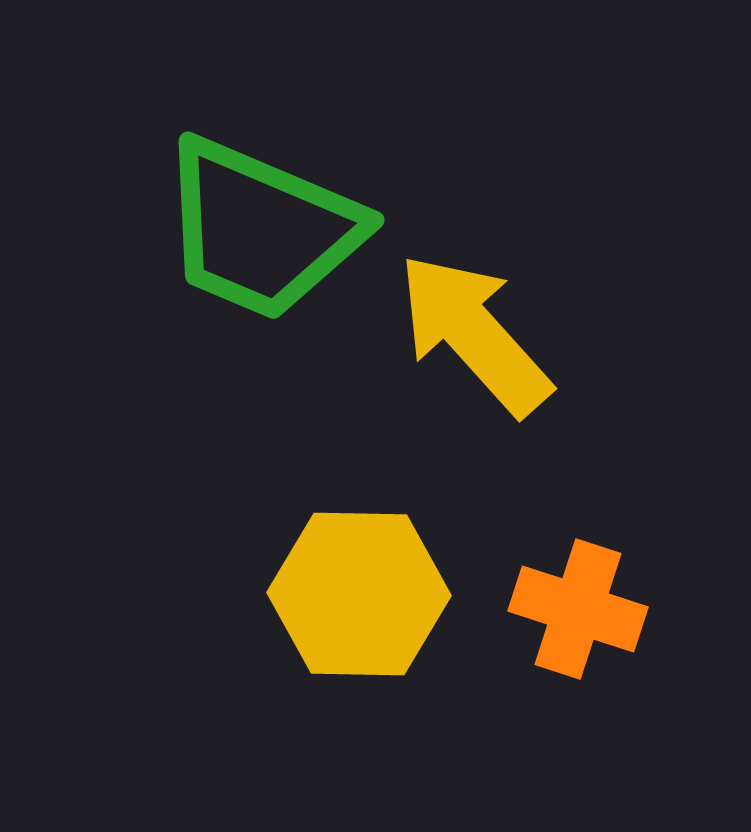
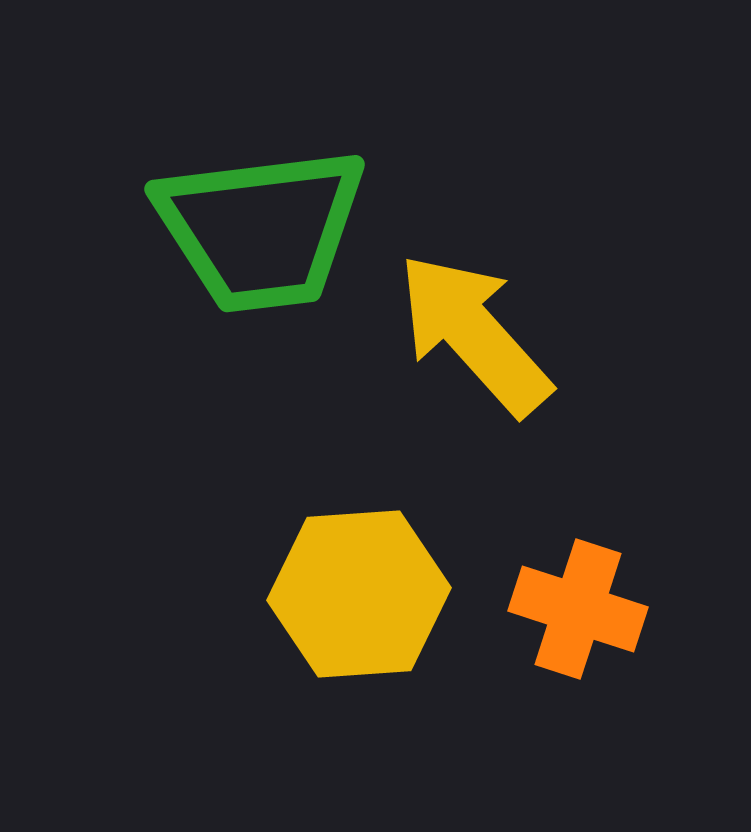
green trapezoid: rotated 30 degrees counterclockwise
yellow hexagon: rotated 5 degrees counterclockwise
